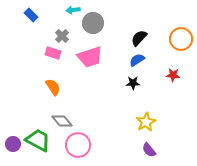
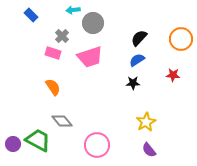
pink circle: moved 19 px right
